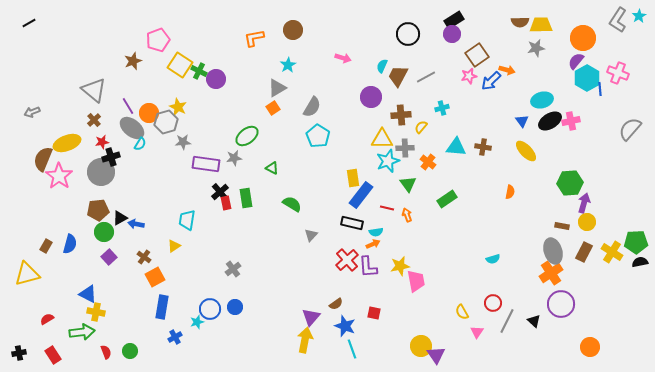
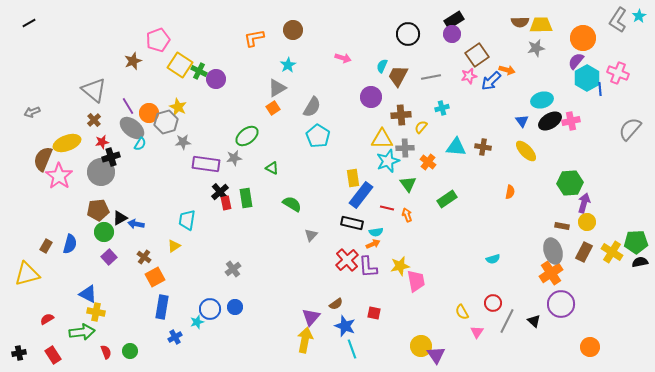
gray line at (426, 77): moved 5 px right; rotated 18 degrees clockwise
